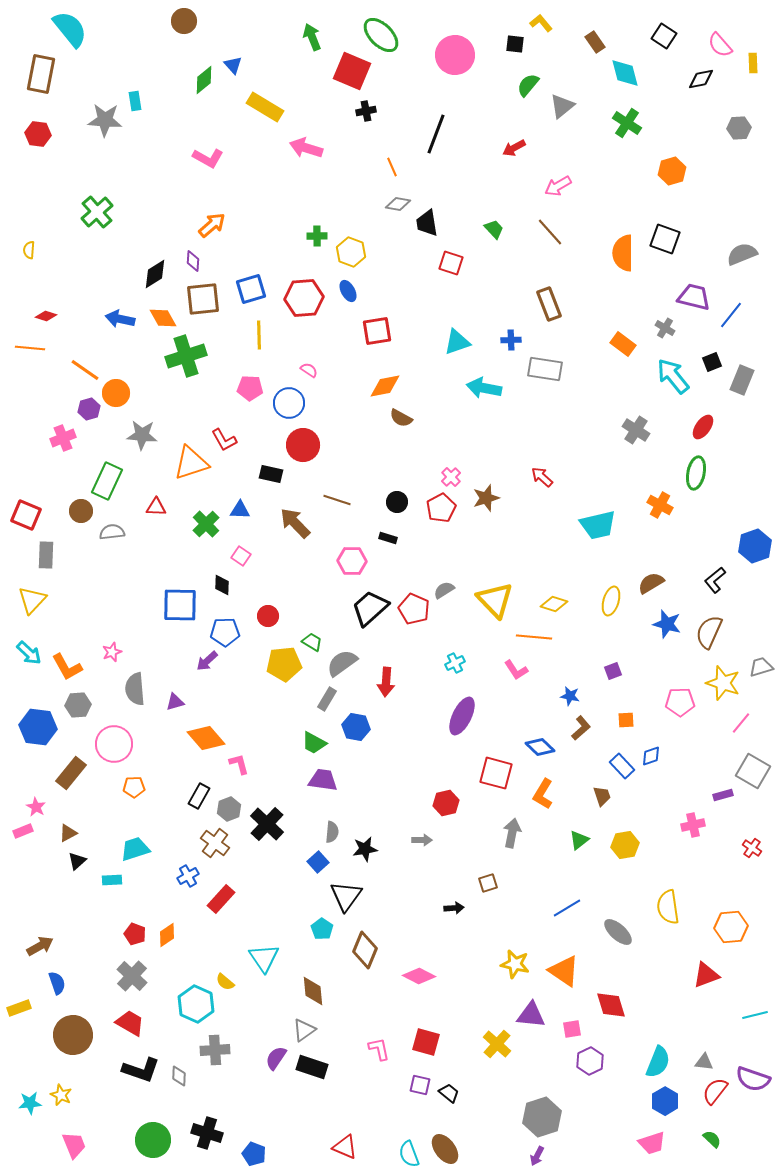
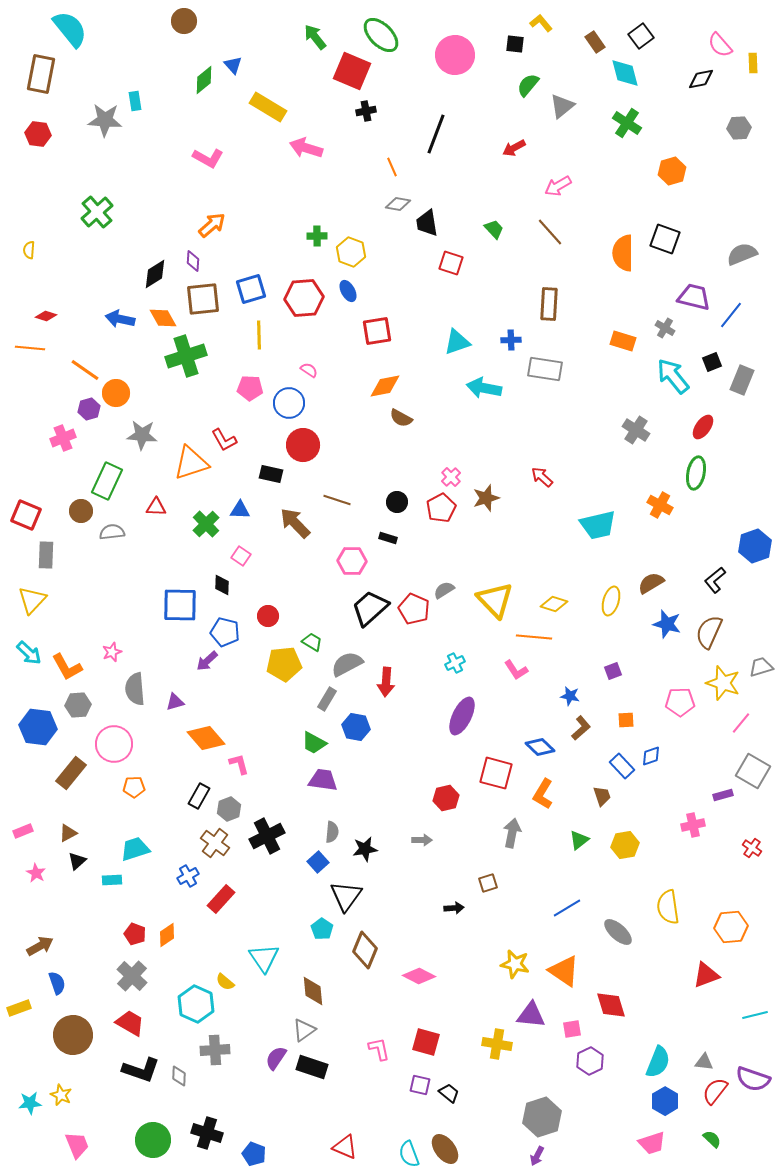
black square at (664, 36): moved 23 px left; rotated 20 degrees clockwise
green arrow at (312, 37): moved 3 px right; rotated 16 degrees counterclockwise
yellow rectangle at (265, 107): moved 3 px right
brown rectangle at (549, 304): rotated 24 degrees clockwise
orange rectangle at (623, 344): moved 3 px up; rotated 20 degrees counterclockwise
blue pentagon at (225, 632): rotated 16 degrees clockwise
gray semicircle at (342, 663): moved 5 px right, 1 px down; rotated 8 degrees clockwise
red hexagon at (446, 803): moved 5 px up
pink star at (36, 807): moved 66 px down
black cross at (267, 824): moved 12 px down; rotated 20 degrees clockwise
yellow cross at (497, 1044): rotated 32 degrees counterclockwise
pink trapezoid at (74, 1145): moved 3 px right
